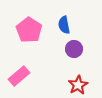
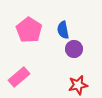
blue semicircle: moved 1 px left, 5 px down
pink rectangle: moved 1 px down
red star: rotated 18 degrees clockwise
